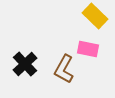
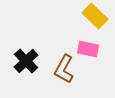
black cross: moved 1 px right, 3 px up
